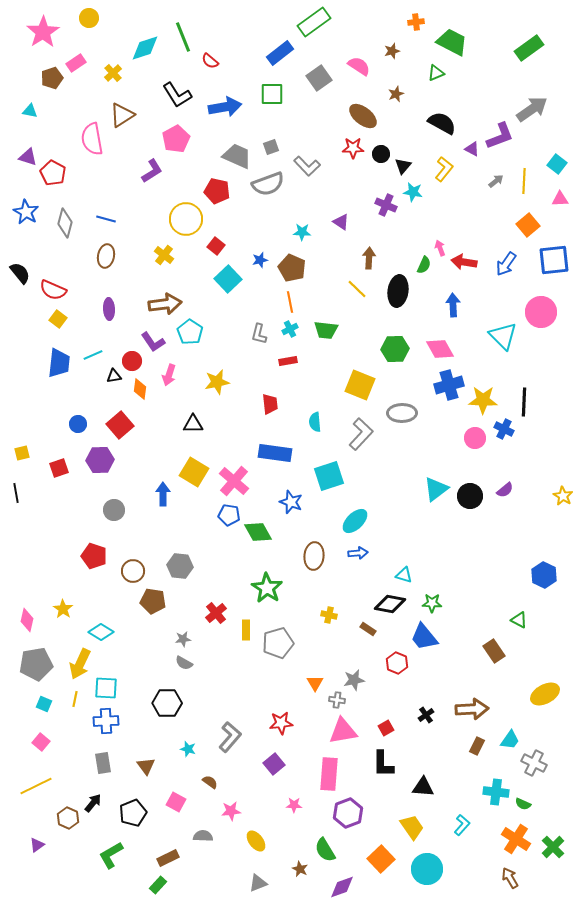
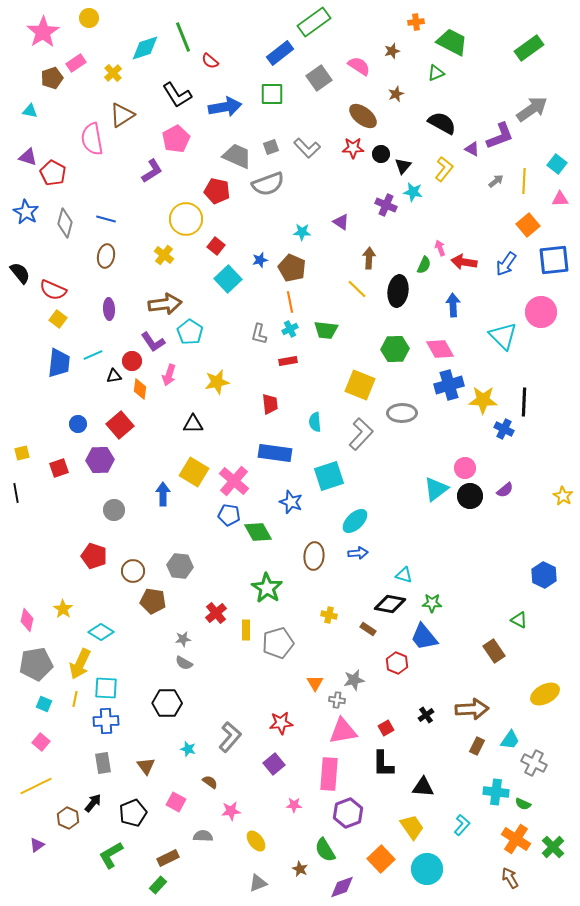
gray L-shape at (307, 166): moved 18 px up
pink circle at (475, 438): moved 10 px left, 30 px down
